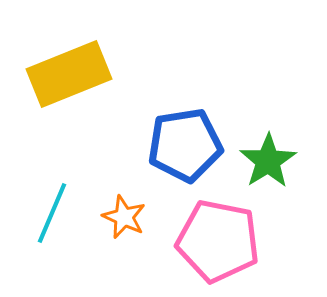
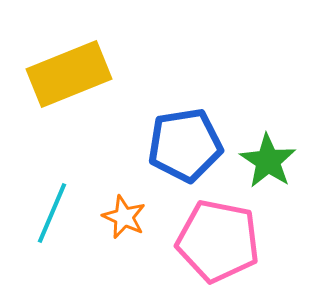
green star: rotated 6 degrees counterclockwise
